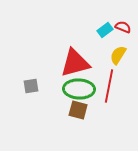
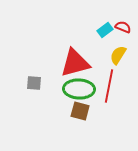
gray square: moved 3 px right, 3 px up; rotated 14 degrees clockwise
brown square: moved 2 px right, 1 px down
